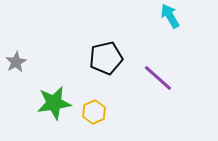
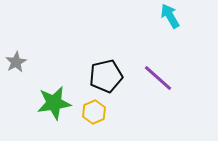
black pentagon: moved 18 px down
